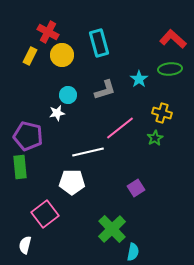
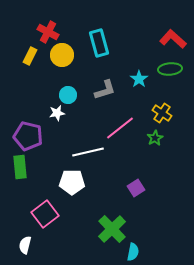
yellow cross: rotated 18 degrees clockwise
